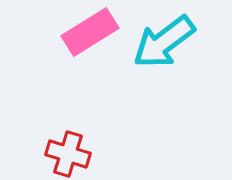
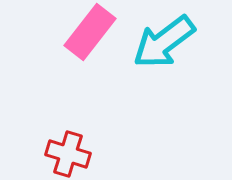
pink rectangle: rotated 20 degrees counterclockwise
